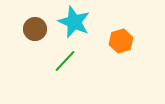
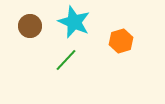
brown circle: moved 5 px left, 3 px up
green line: moved 1 px right, 1 px up
